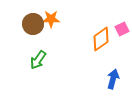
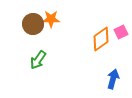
pink square: moved 1 px left, 3 px down
